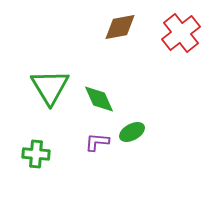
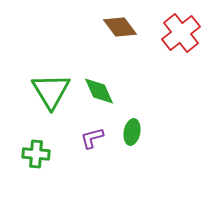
brown diamond: rotated 64 degrees clockwise
green triangle: moved 1 px right, 4 px down
green diamond: moved 8 px up
green ellipse: rotated 50 degrees counterclockwise
purple L-shape: moved 5 px left, 4 px up; rotated 20 degrees counterclockwise
